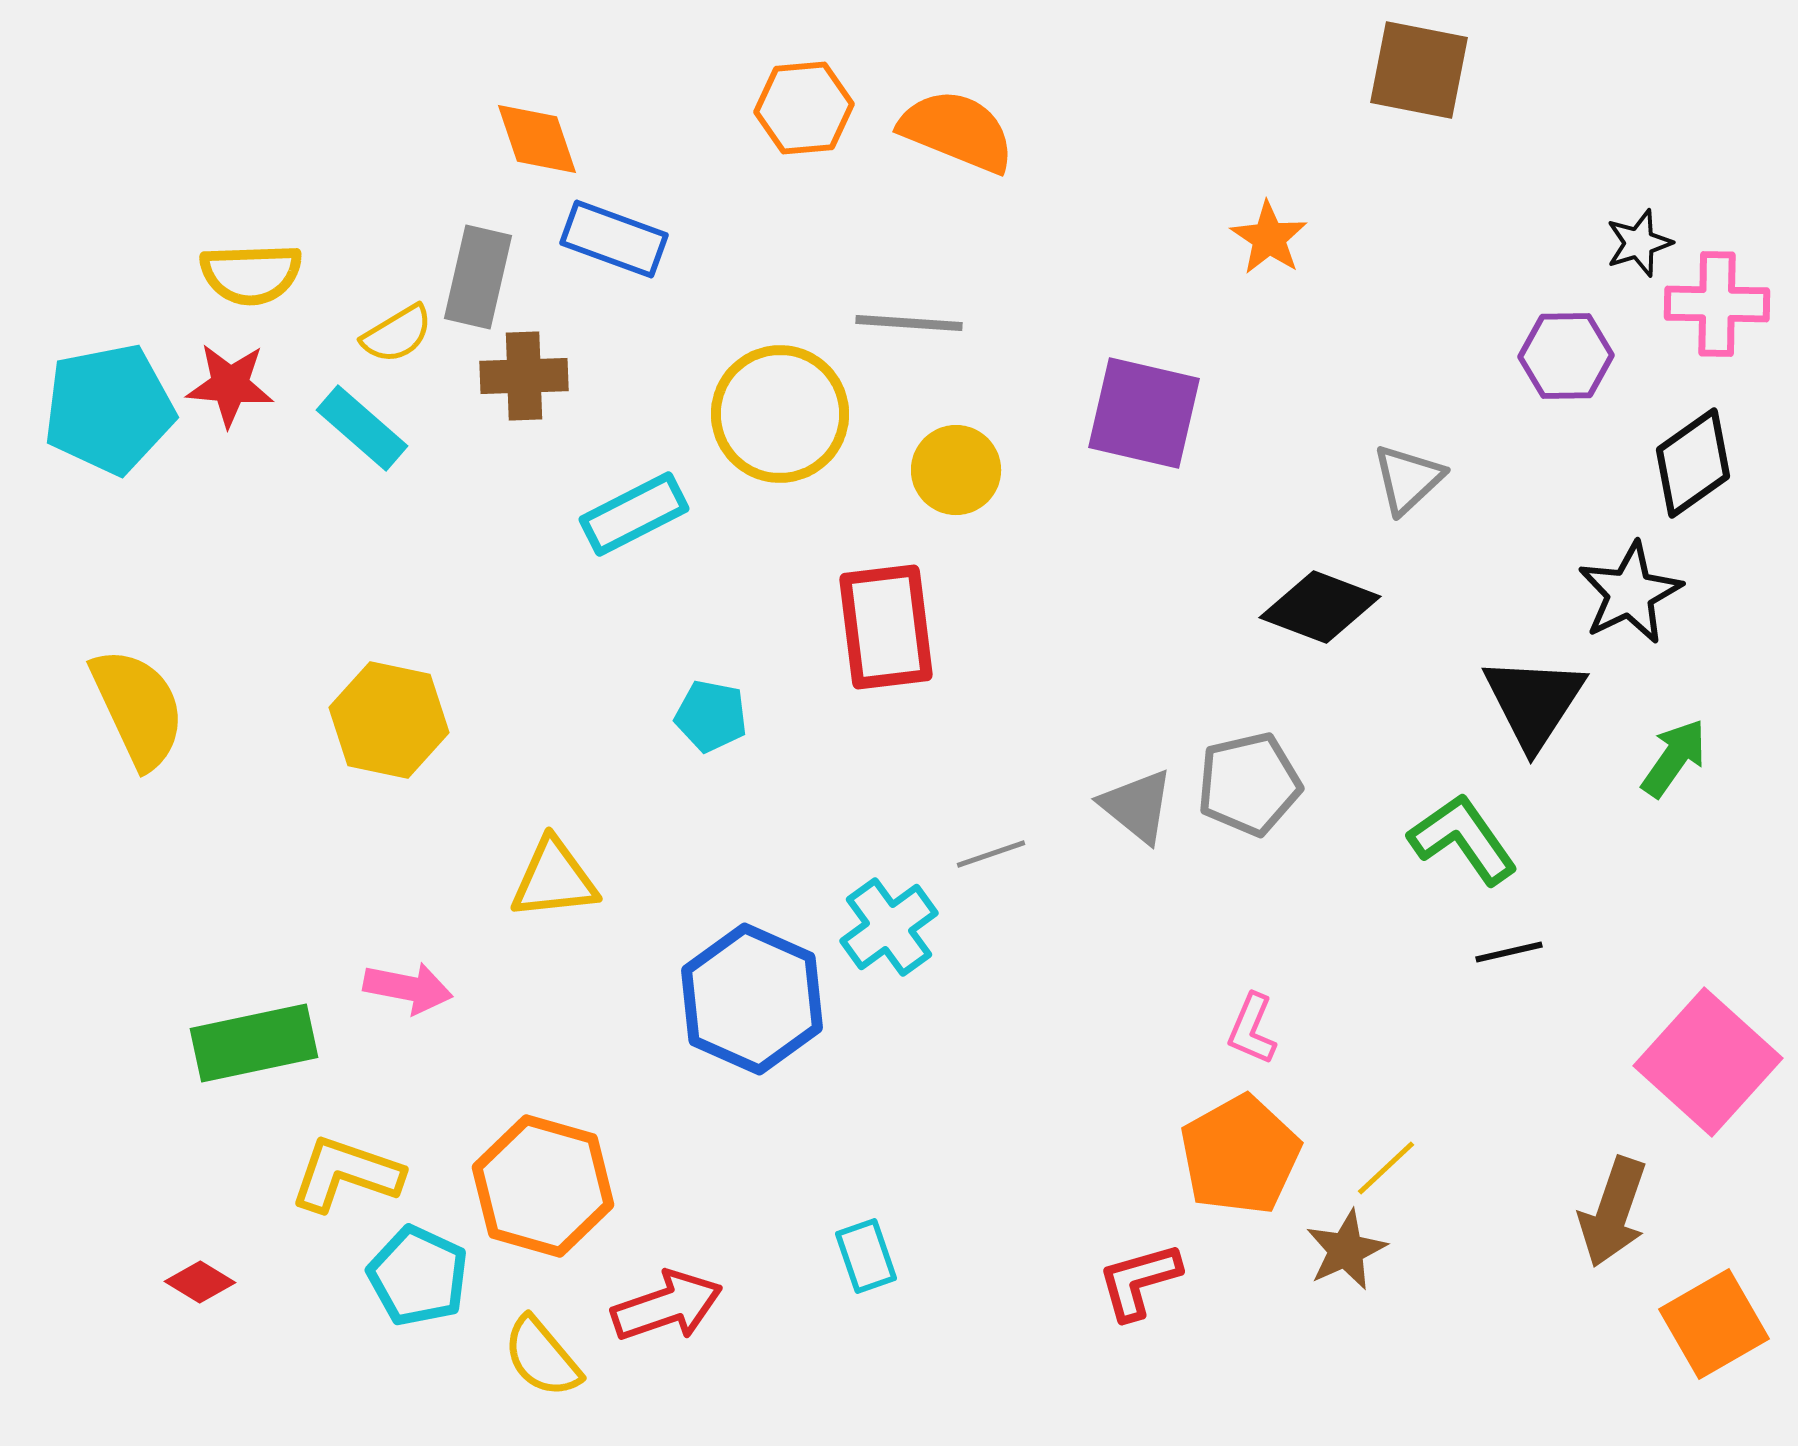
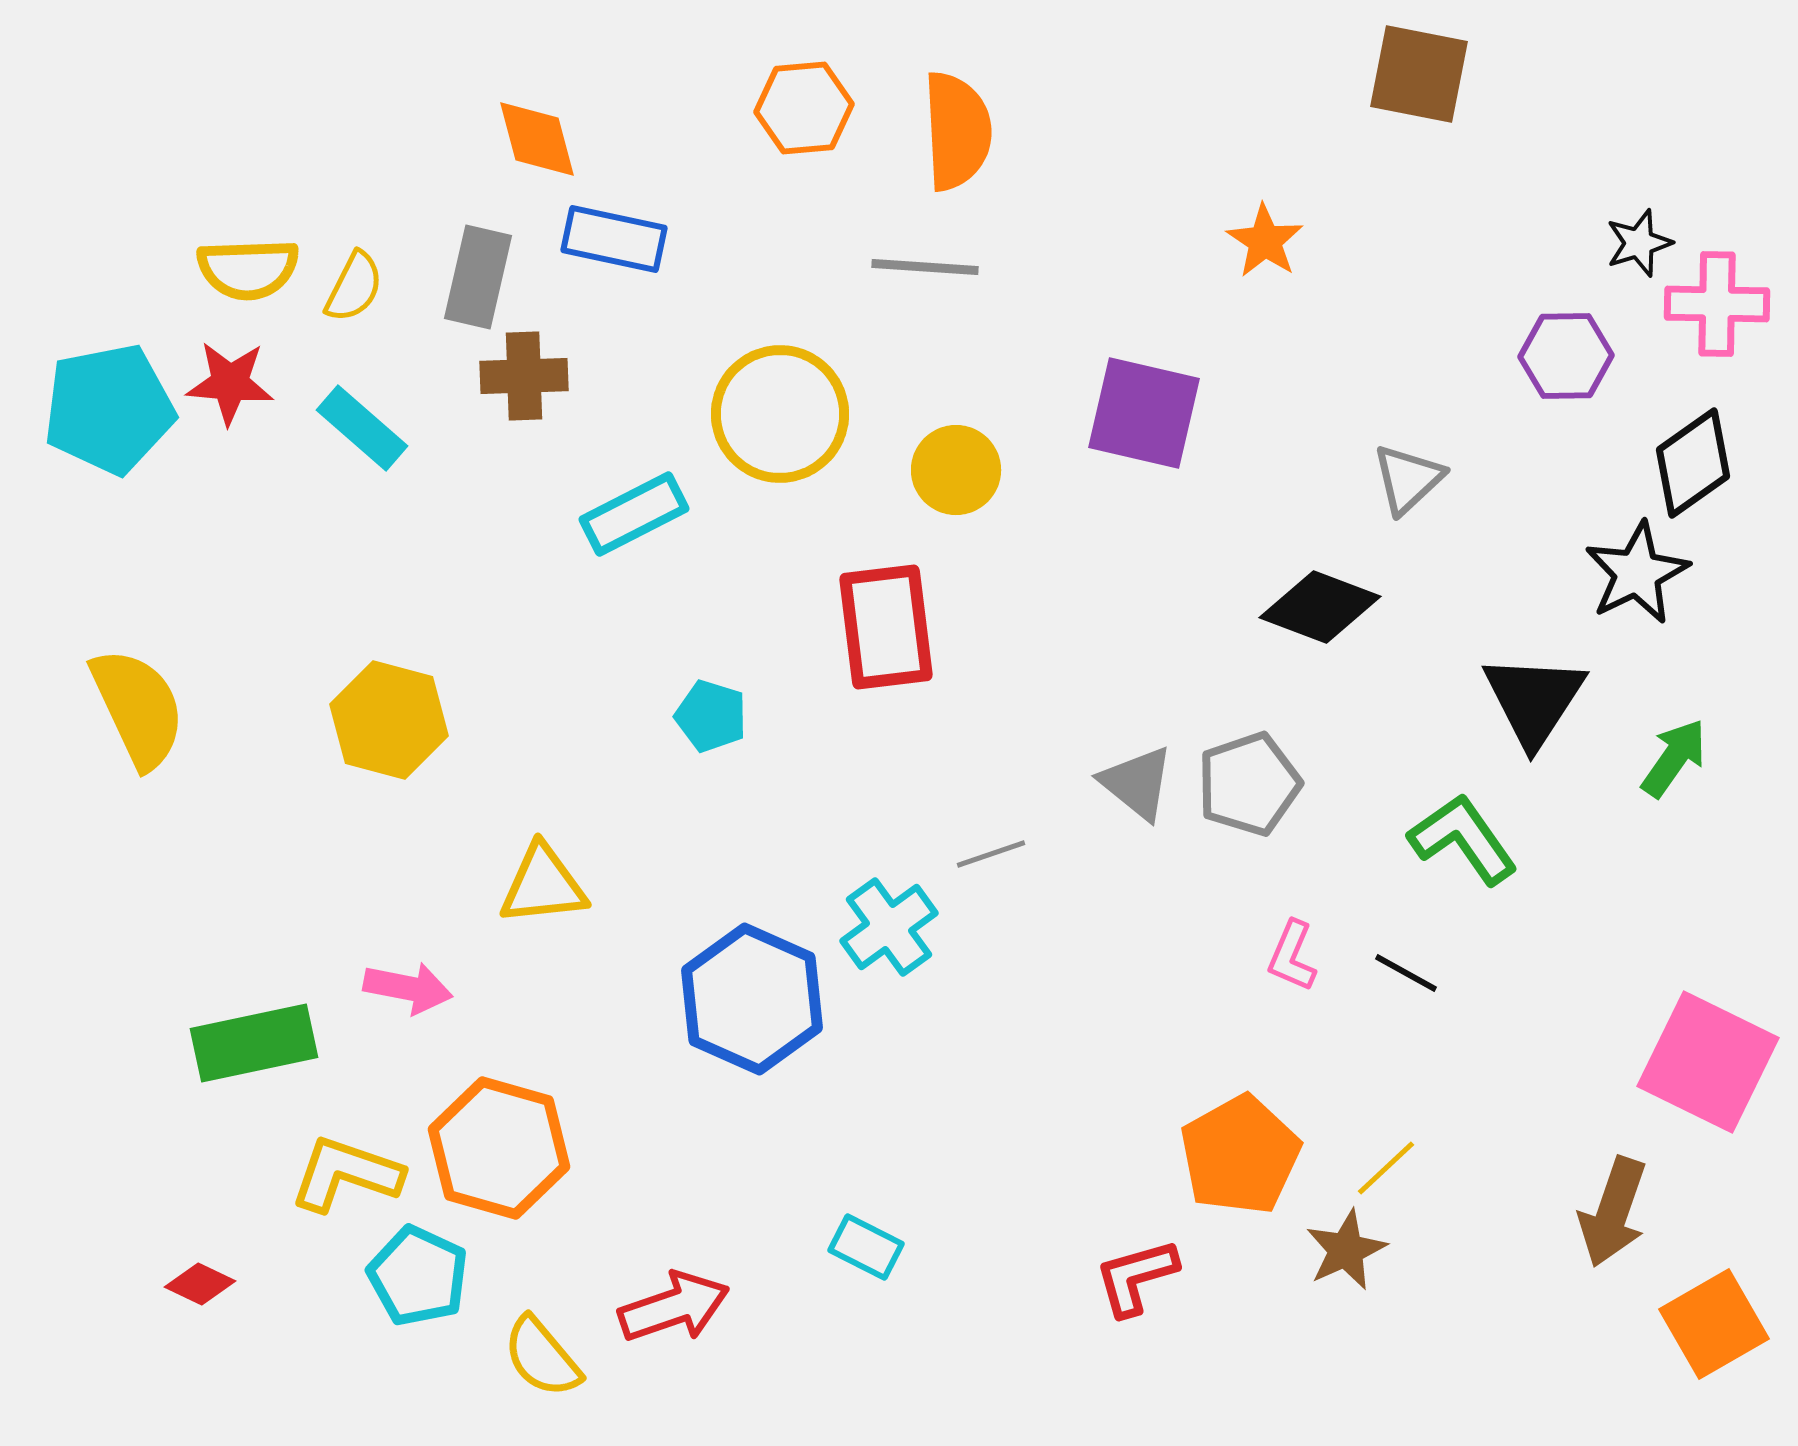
brown square at (1419, 70): moved 4 px down
orange semicircle at (957, 131): rotated 65 degrees clockwise
orange diamond at (537, 139): rotated 4 degrees clockwise
orange star at (1269, 238): moved 4 px left, 3 px down
blue rectangle at (614, 239): rotated 8 degrees counterclockwise
yellow semicircle at (251, 274): moved 3 px left, 5 px up
gray line at (909, 323): moved 16 px right, 56 px up
yellow semicircle at (397, 334): moved 43 px left, 47 px up; rotated 32 degrees counterclockwise
red star at (230, 385): moved 2 px up
black star at (1630, 593): moved 7 px right, 20 px up
black triangle at (1534, 702): moved 2 px up
cyan pentagon at (711, 716): rotated 6 degrees clockwise
yellow hexagon at (389, 720): rotated 3 degrees clockwise
gray pentagon at (1249, 784): rotated 6 degrees counterclockwise
gray triangle at (1137, 806): moved 23 px up
yellow triangle at (554, 879): moved 11 px left, 6 px down
black line at (1509, 952): moved 103 px left, 21 px down; rotated 42 degrees clockwise
pink L-shape at (1252, 1029): moved 40 px right, 73 px up
pink square at (1708, 1062): rotated 16 degrees counterclockwise
orange hexagon at (543, 1186): moved 44 px left, 38 px up
cyan rectangle at (866, 1256): moved 9 px up; rotated 44 degrees counterclockwise
red L-shape at (1139, 1281): moved 3 px left, 4 px up
red diamond at (200, 1282): moved 2 px down; rotated 6 degrees counterclockwise
red arrow at (667, 1306): moved 7 px right, 1 px down
